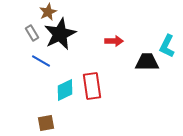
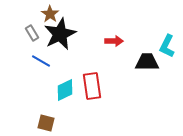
brown star: moved 2 px right, 2 px down; rotated 12 degrees counterclockwise
brown square: rotated 24 degrees clockwise
